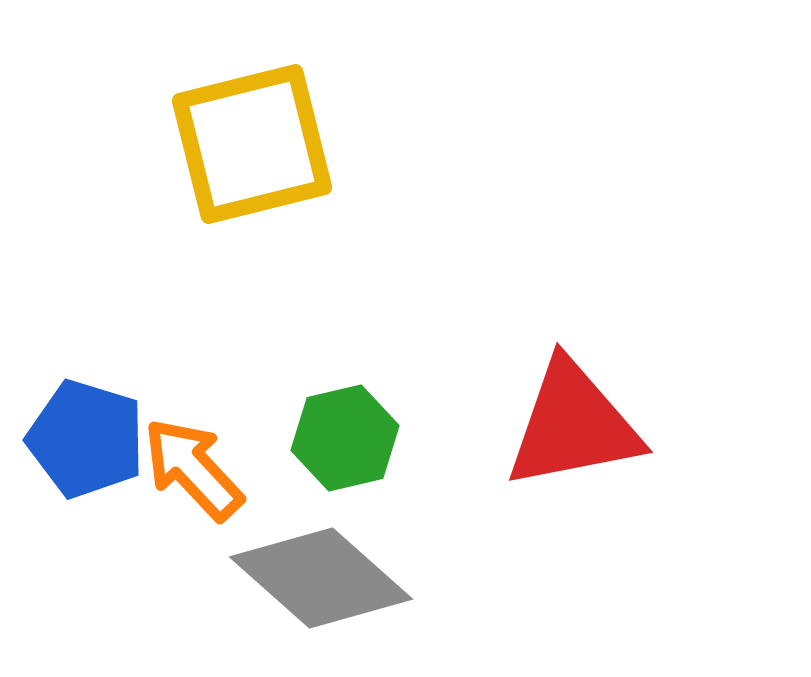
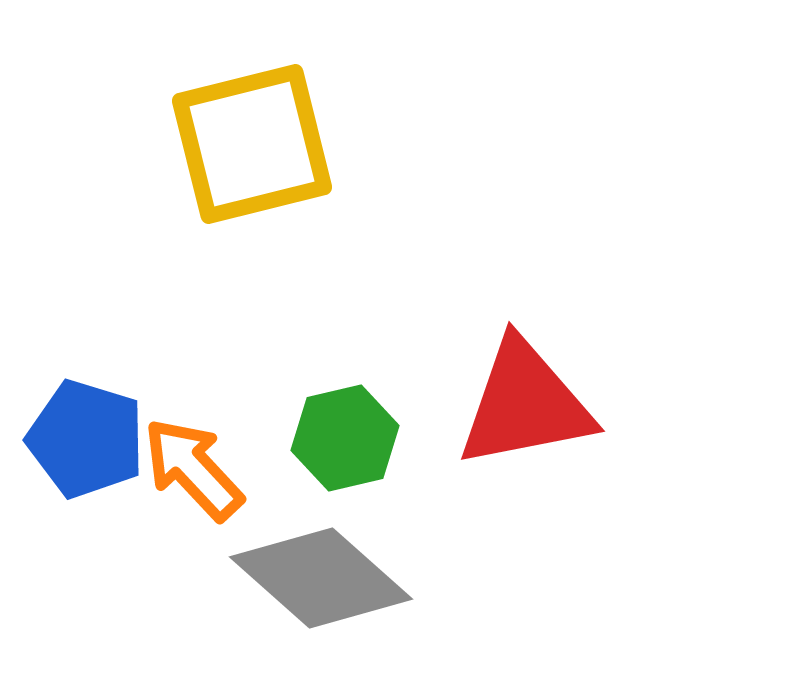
red triangle: moved 48 px left, 21 px up
